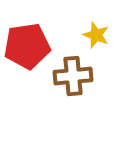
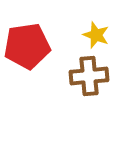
brown cross: moved 16 px right
